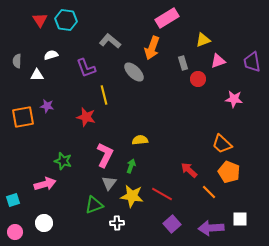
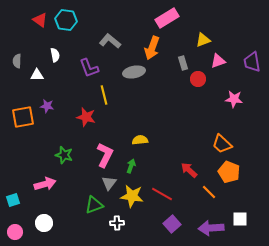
red triangle: rotated 21 degrees counterclockwise
white semicircle: moved 4 px right; rotated 96 degrees clockwise
purple L-shape: moved 3 px right
gray ellipse: rotated 55 degrees counterclockwise
green star: moved 1 px right, 6 px up
